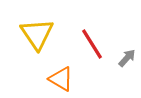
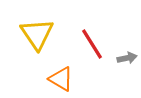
gray arrow: rotated 36 degrees clockwise
